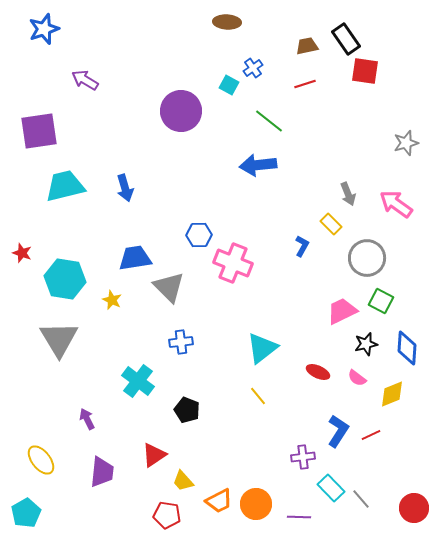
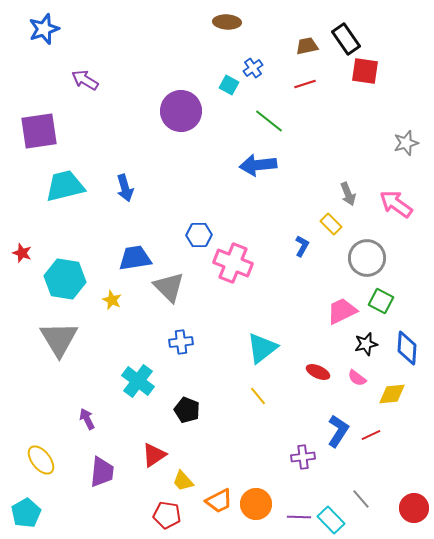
yellow diamond at (392, 394): rotated 16 degrees clockwise
cyan rectangle at (331, 488): moved 32 px down
